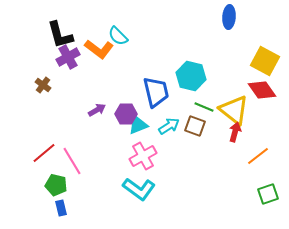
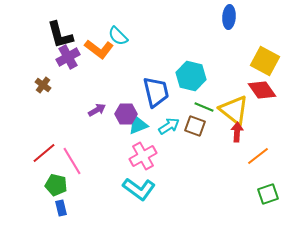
red arrow: moved 2 px right; rotated 12 degrees counterclockwise
